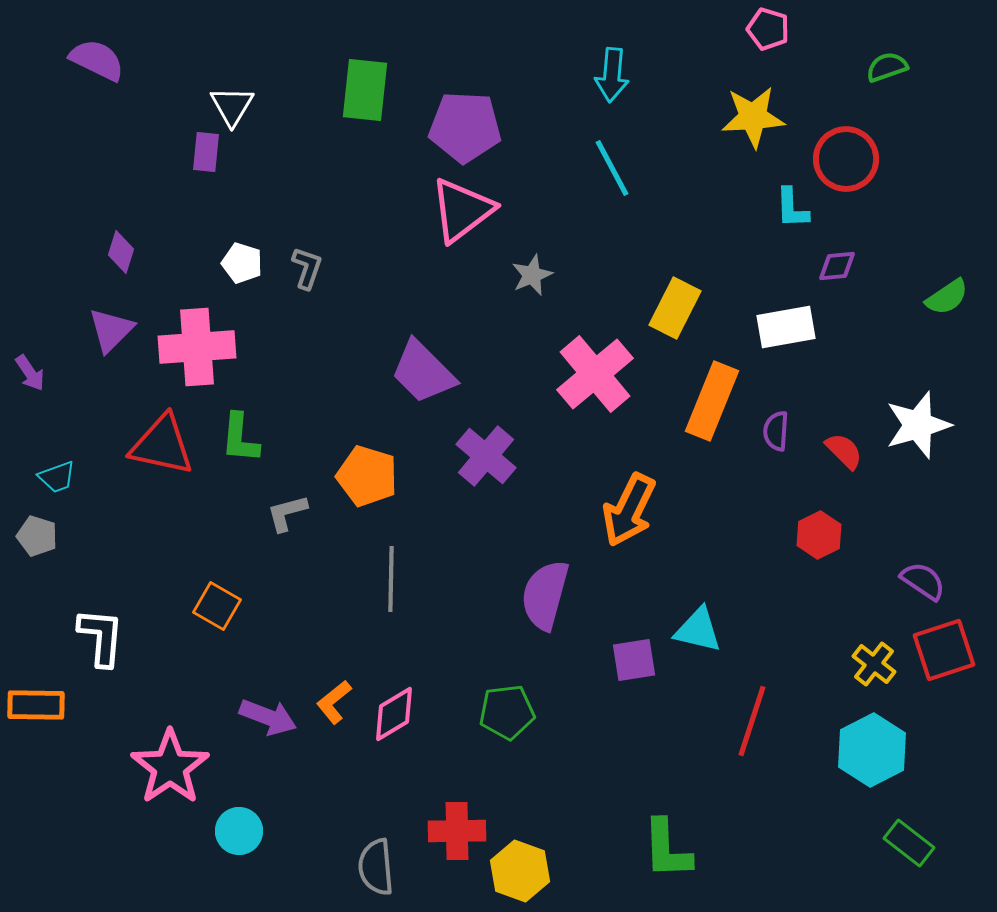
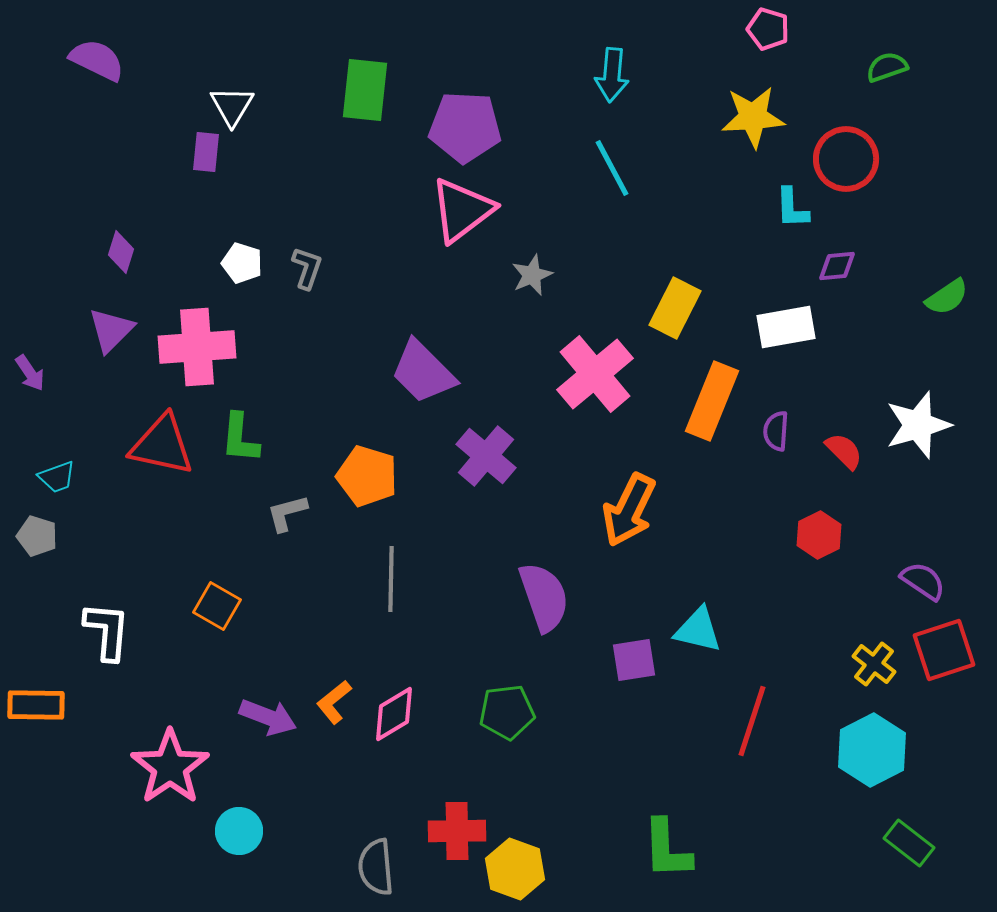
purple semicircle at (545, 595): moved 1 px left, 2 px down; rotated 146 degrees clockwise
white L-shape at (101, 637): moved 6 px right, 6 px up
yellow hexagon at (520, 871): moved 5 px left, 2 px up
